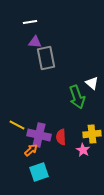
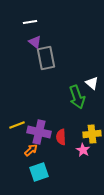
purple triangle: rotated 32 degrees clockwise
yellow line: rotated 49 degrees counterclockwise
purple cross: moved 3 px up
